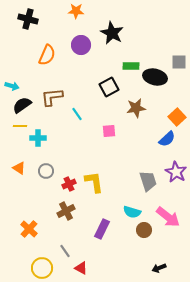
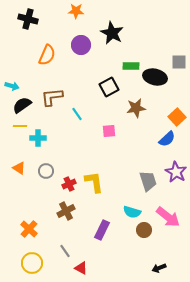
purple rectangle: moved 1 px down
yellow circle: moved 10 px left, 5 px up
